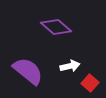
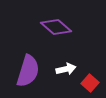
white arrow: moved 4 px left, 3 px down
purple semicircle: rotated 68 degrees clockwise
